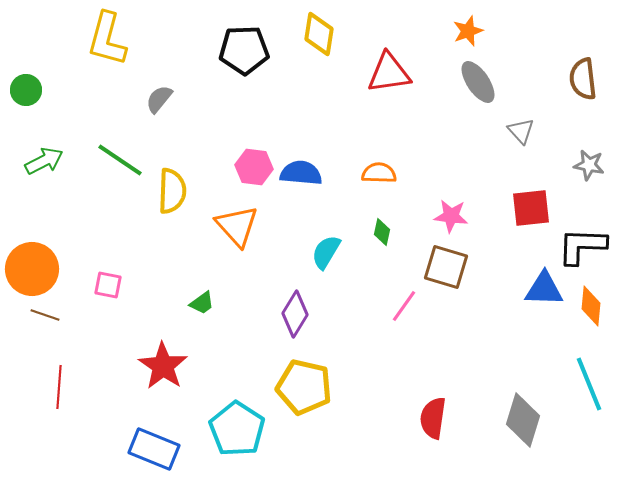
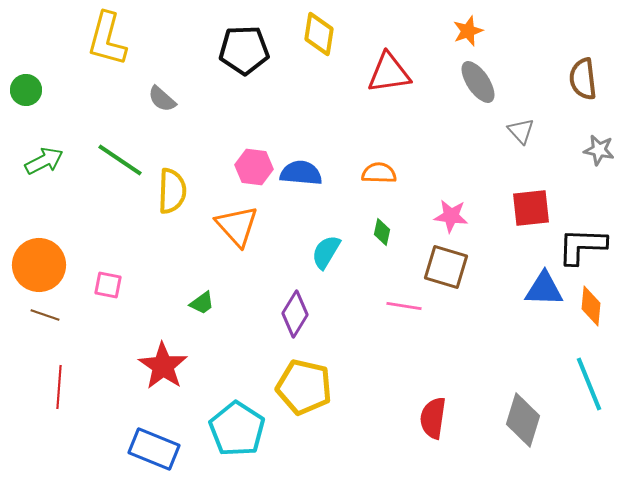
gray semicircle: moved 3 px right; rotated 88 degrees counterclockwise
gray star: moved 10 px right, 15 px up
orange circle: moved 7 px right, 4 px up
pink line: rotated 64 degrees clockwise
